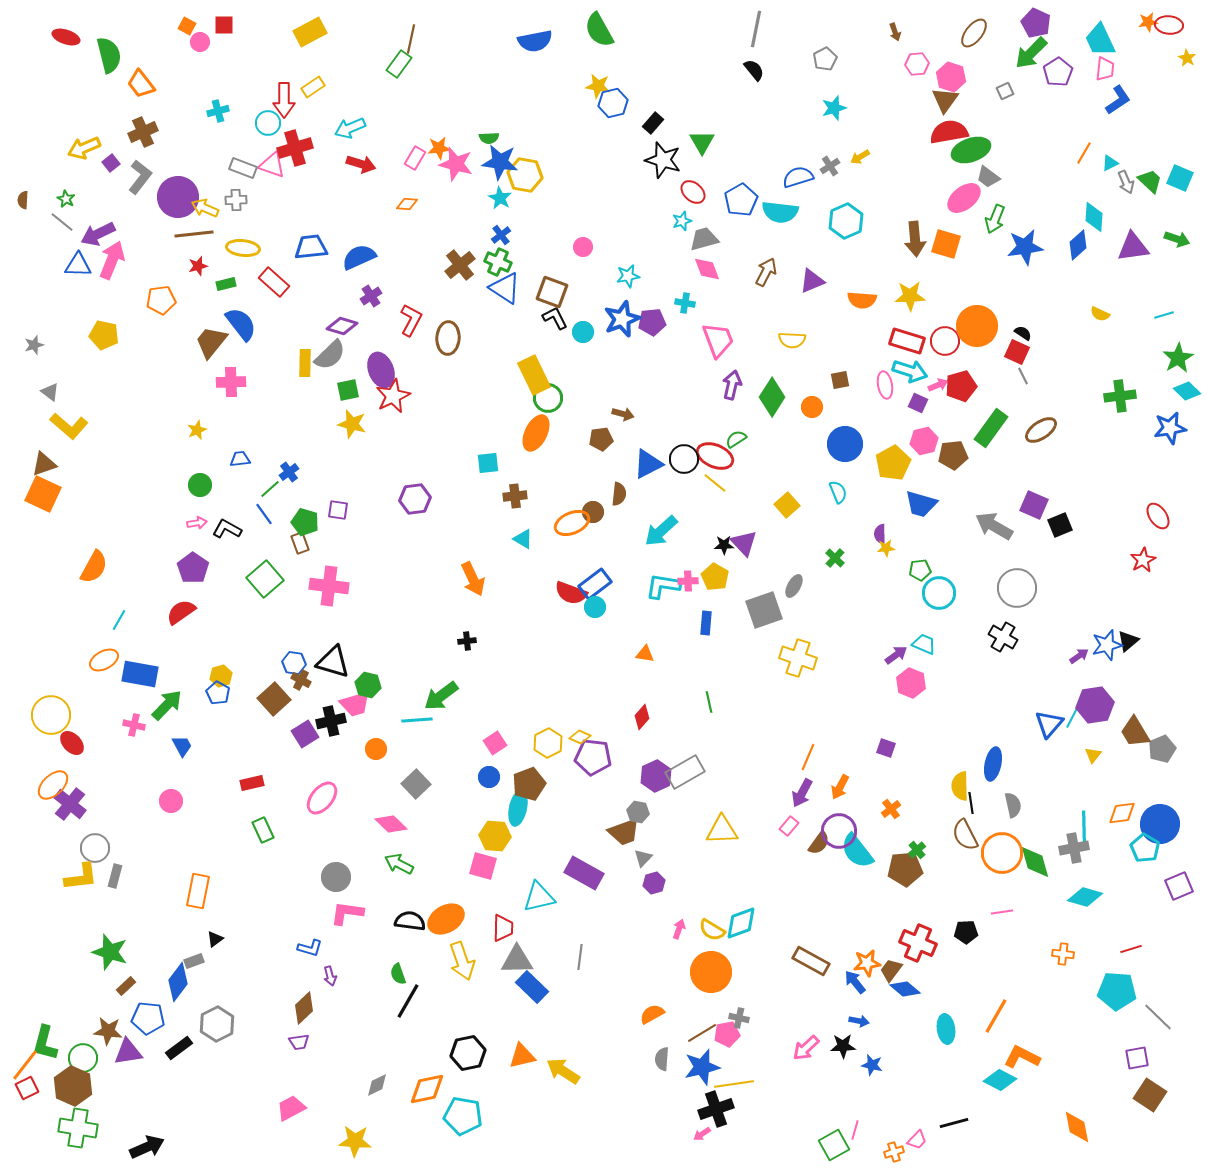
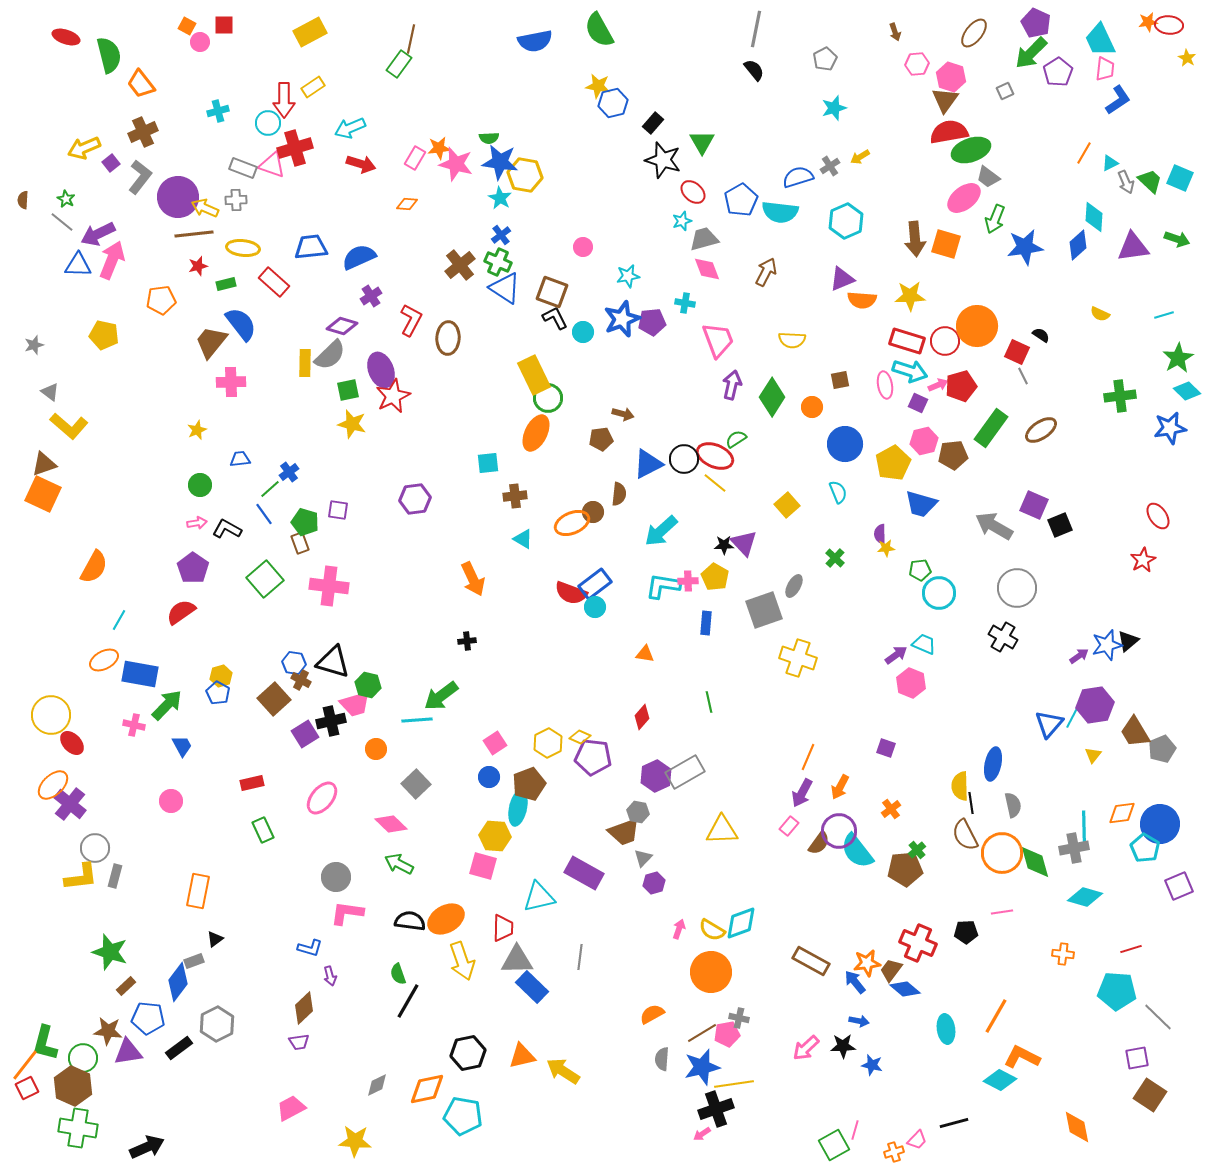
purple triangle at (812, 281): moved 30 px right, 2 px up
black semicircle at (1023, 333): moved 18 px right, 2 px down
